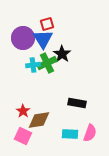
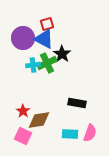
blue triangle: moved 1 px right; rotated 30 degrees counterclockwise
